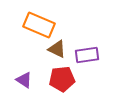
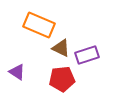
brown triangle: moved 4 px right, 1 px up
purple rectangle: rotated 10 degrees counterclockwise
purple triangle: moved 7 px left, 8 px up
